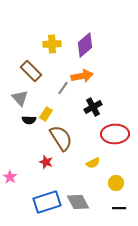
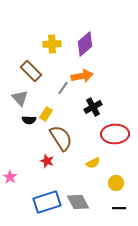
purple diamond: moved 1 px up
red star: moved 1 px right, 1 px up
